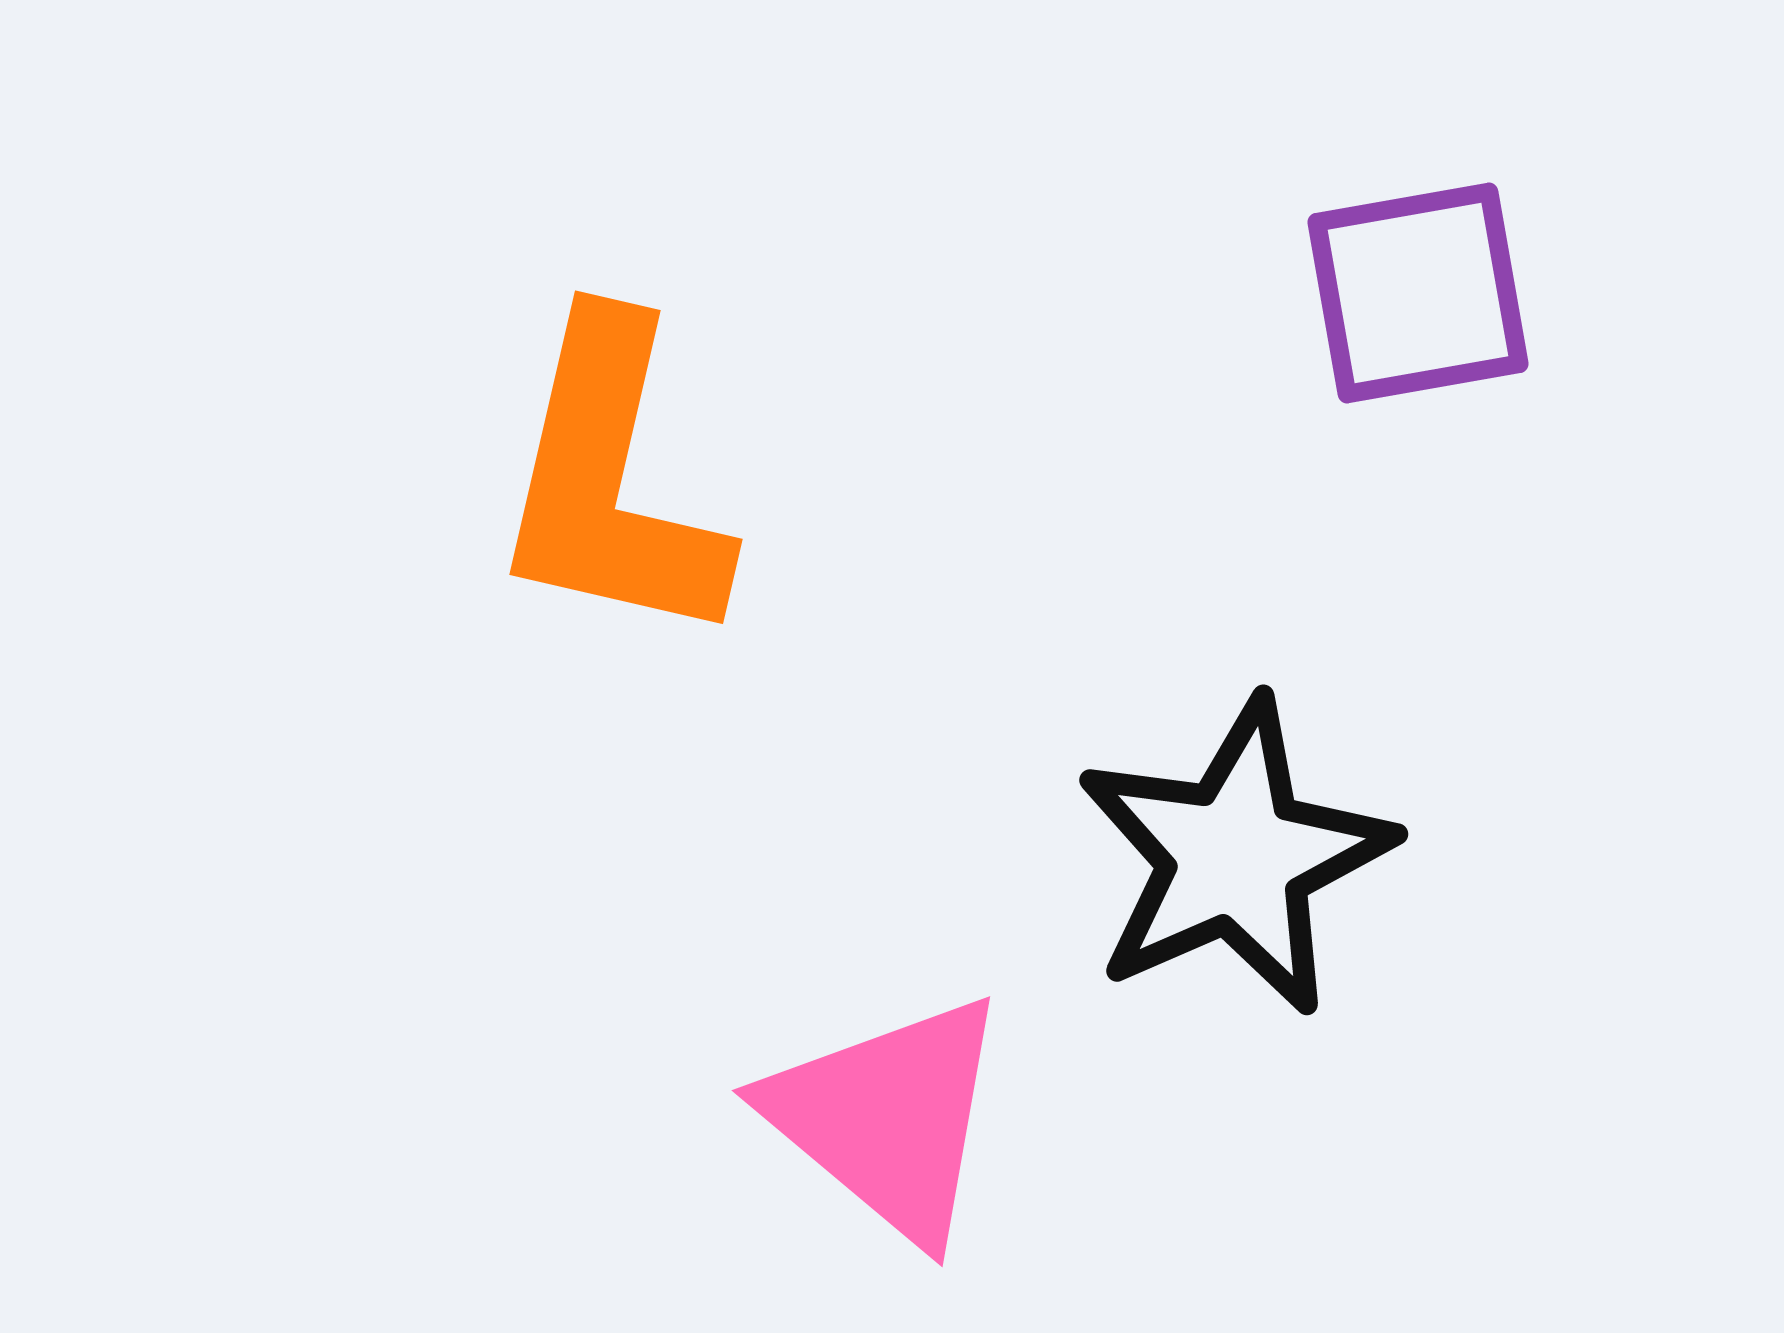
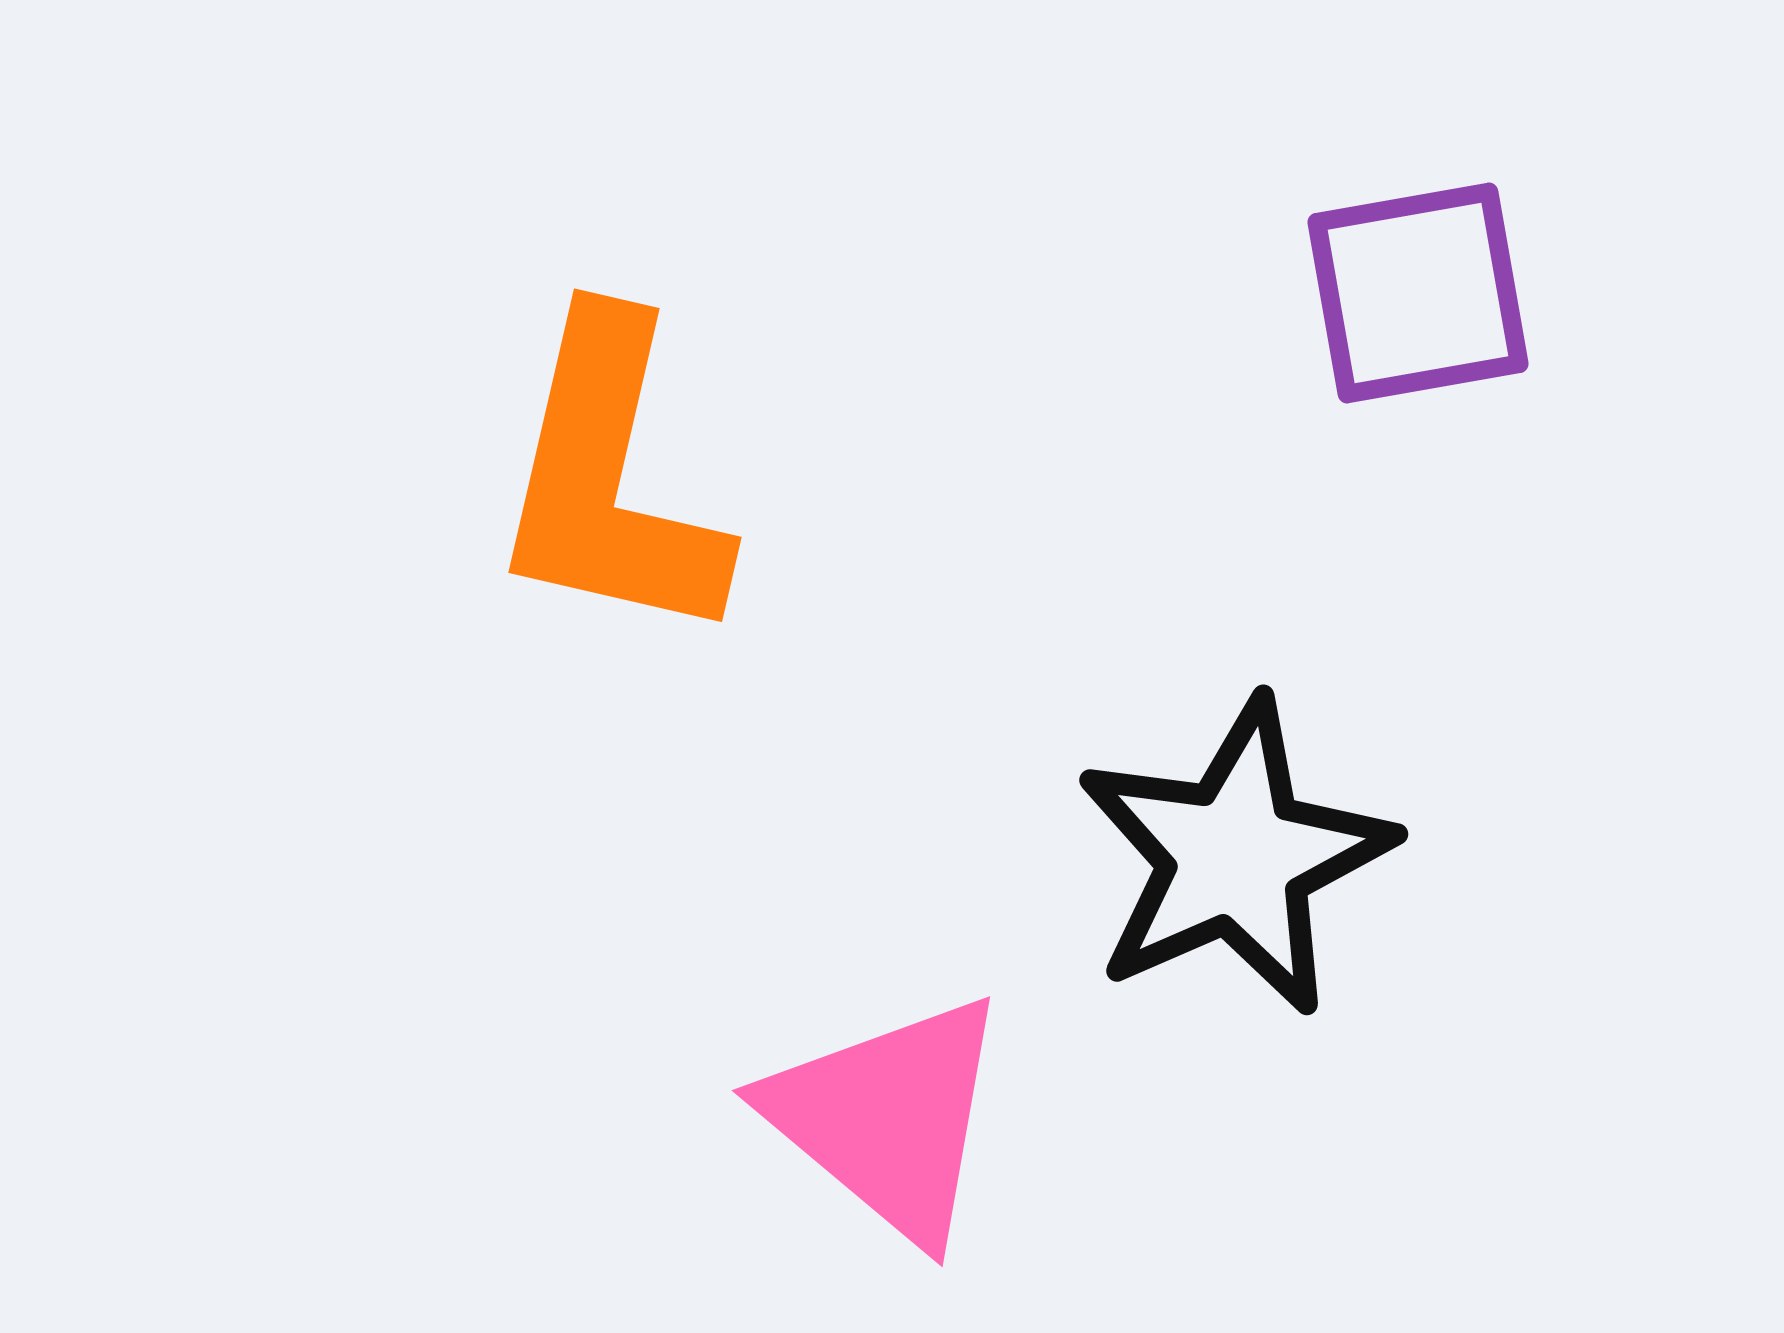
orange L-shape: moved 1 px left, 2 px up
